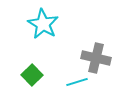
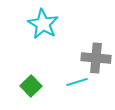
gray cross: rotated 8 degrees counterclockwise
green square: moved 1 px left, 11 px down
